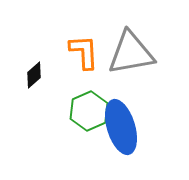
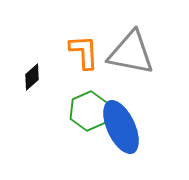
gray triangle: rotated 21 degrees clockwise
black diamond: moved 2 px left, 2 px down
blue ellipse: rotated 8 degrees counterclockwise
